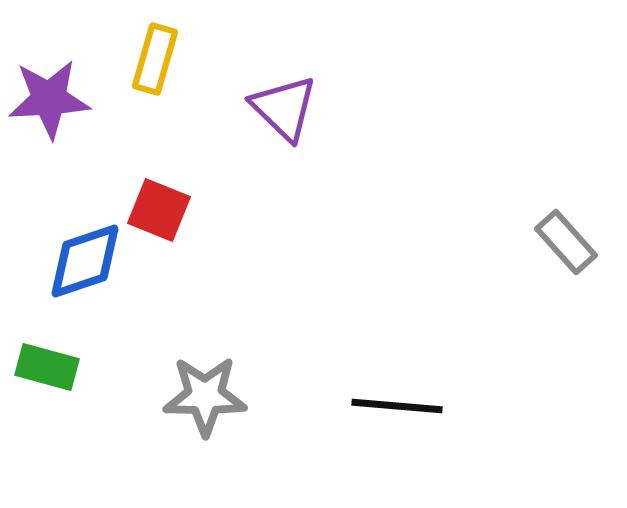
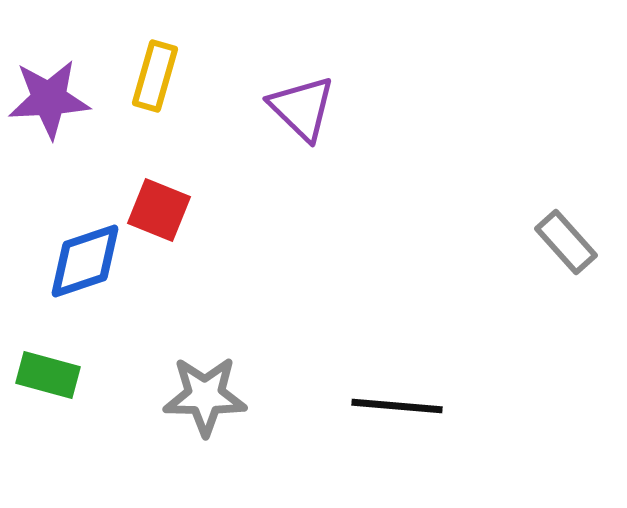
yellow rectangle: moved 17 px down
purple triangle: moved 18 px right
green rectangle: moved 1 px right, 8 px down
